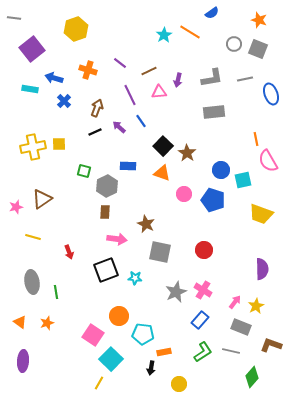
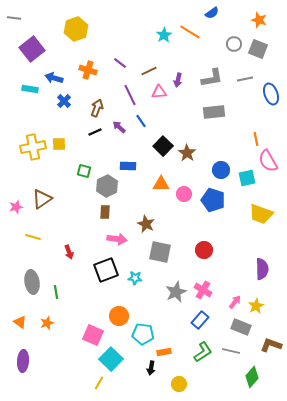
orange triangle at (162, 173): moved 1 px left, 11 px down; rotated 18 degrees counterclockwise
cyan square at (243, 180): moved 4 px right, 2 px up
pink square at (93, 335): rotated 10 degrees counterclockwise
